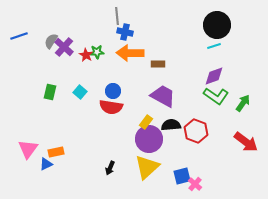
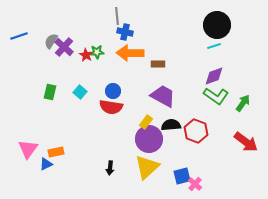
black arrow: rotated 16 degrees counterclockwise
